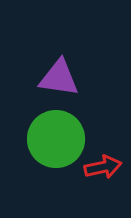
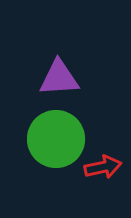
purple triangle: rotated 12 degrees counterclockwise
